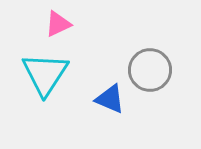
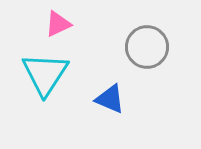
gray circle: moved 3 px left, 23 px up
